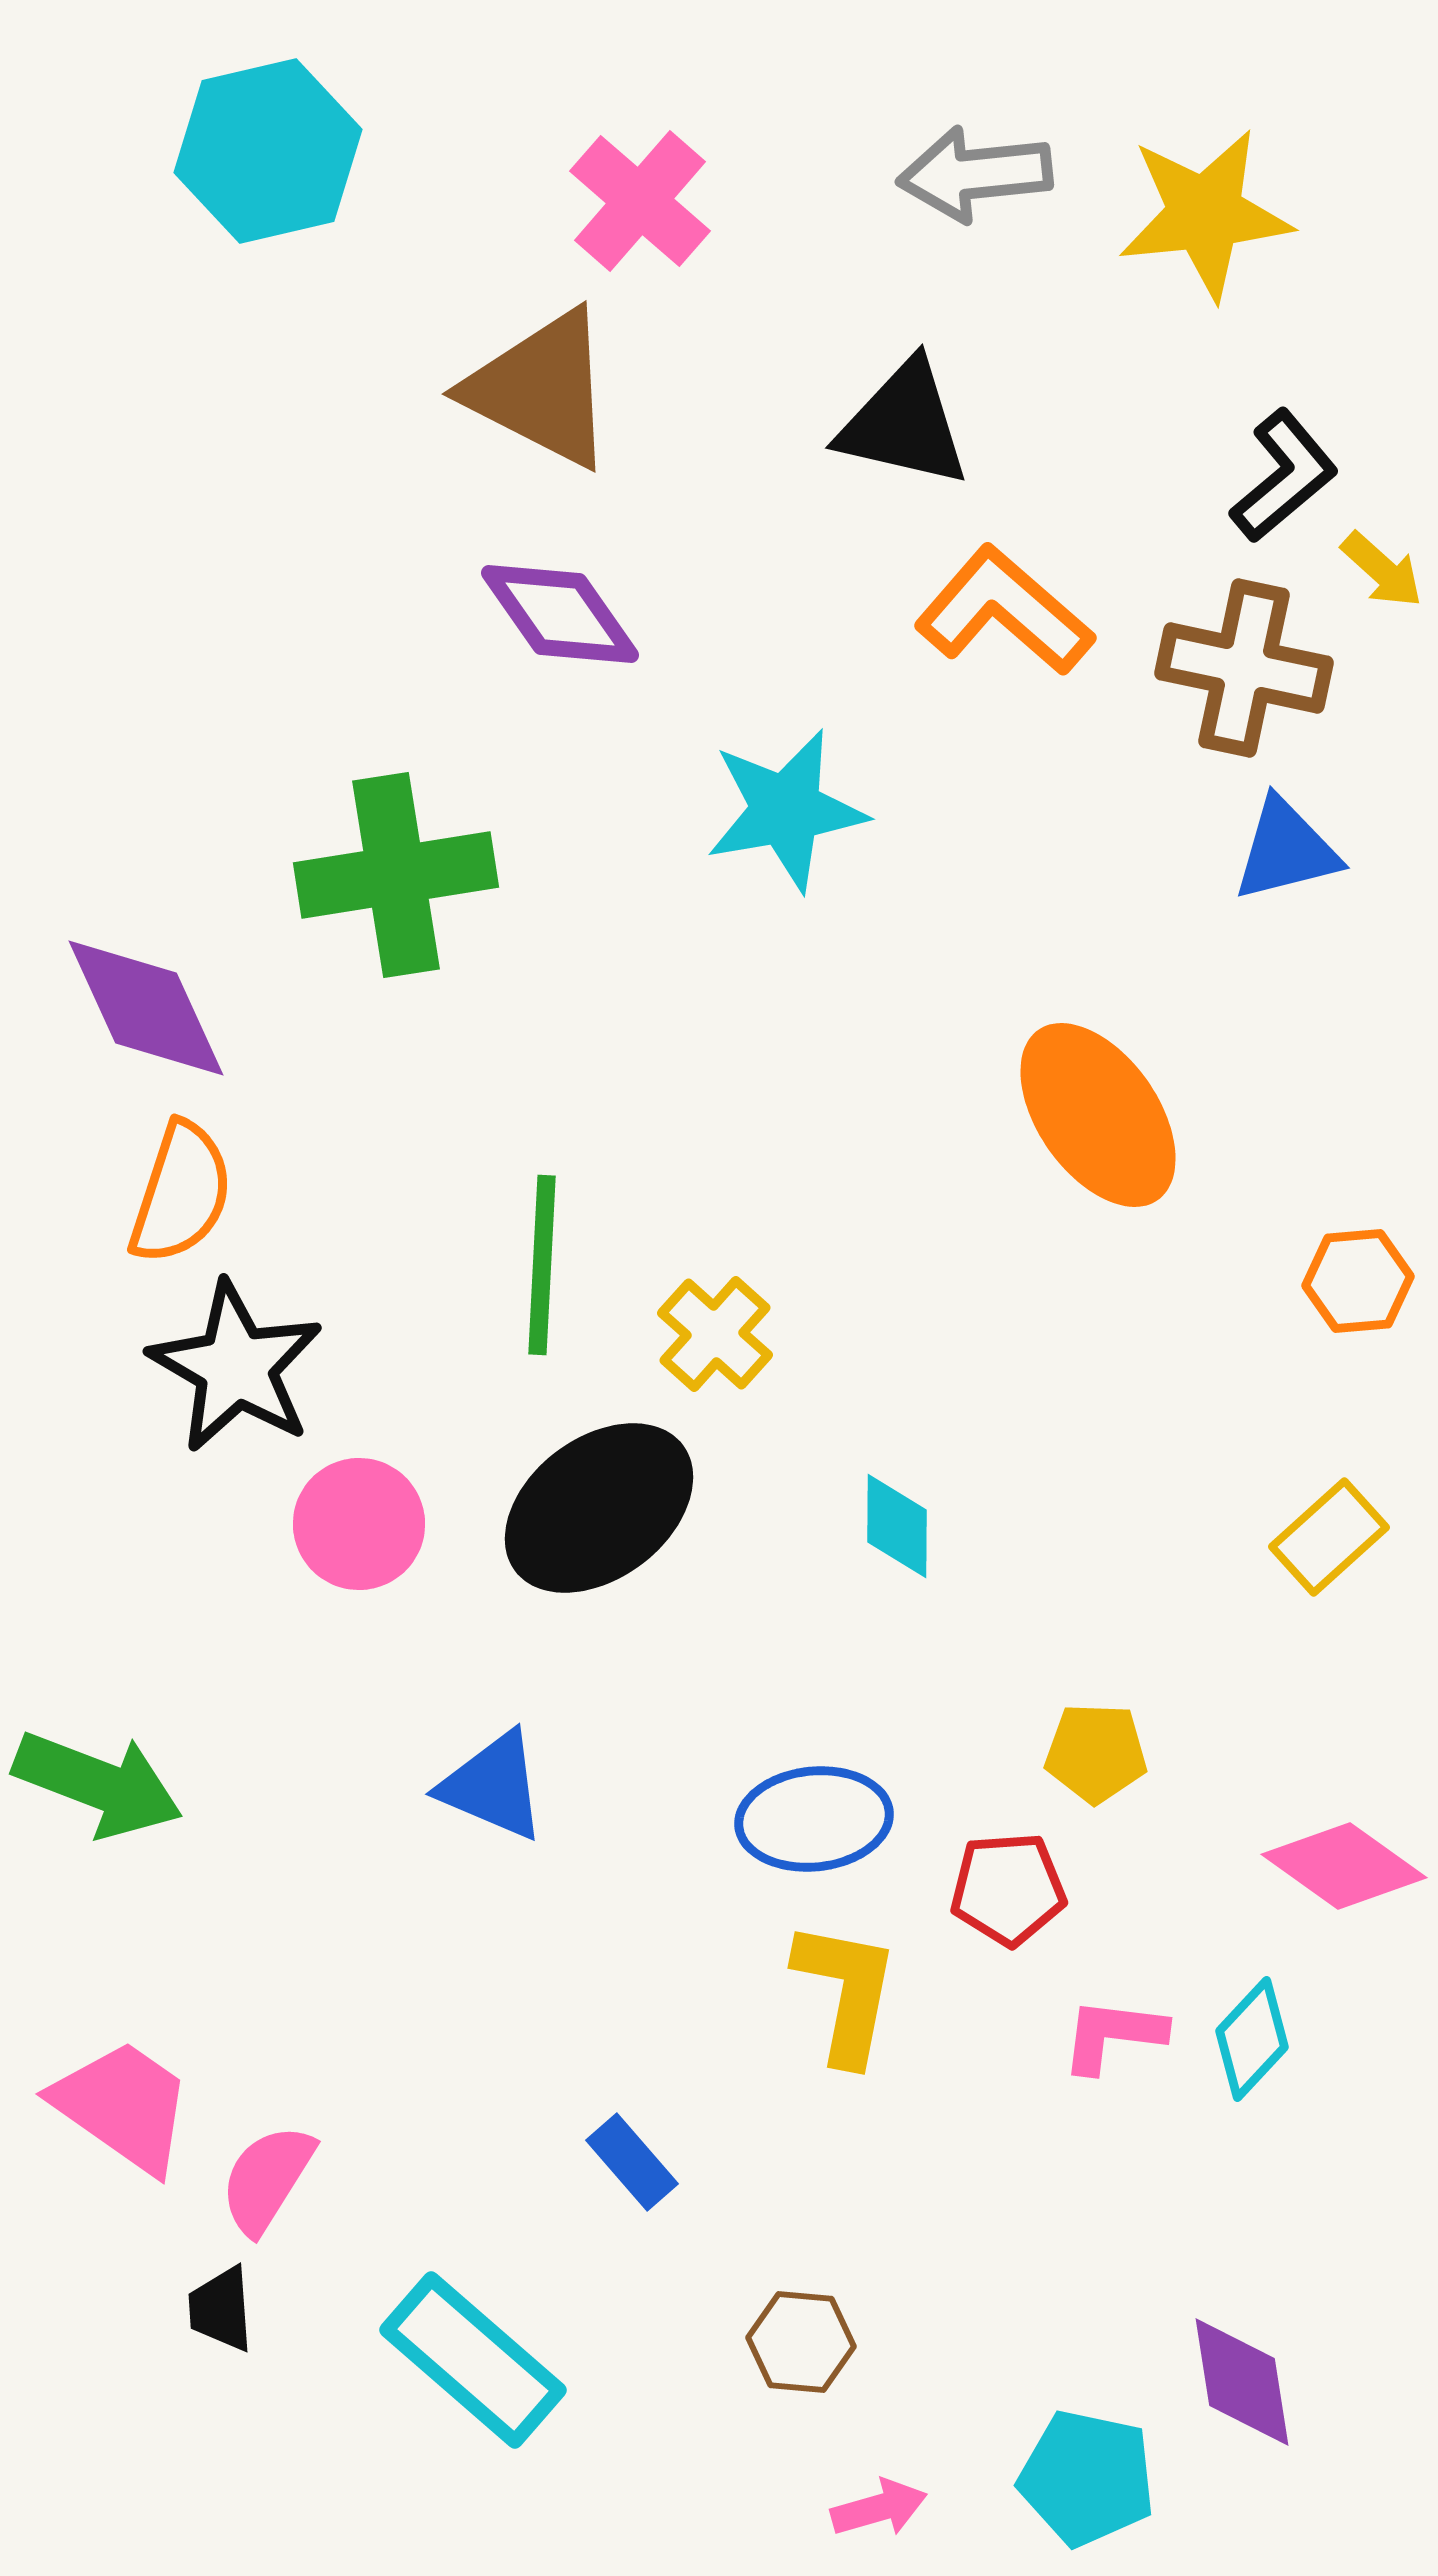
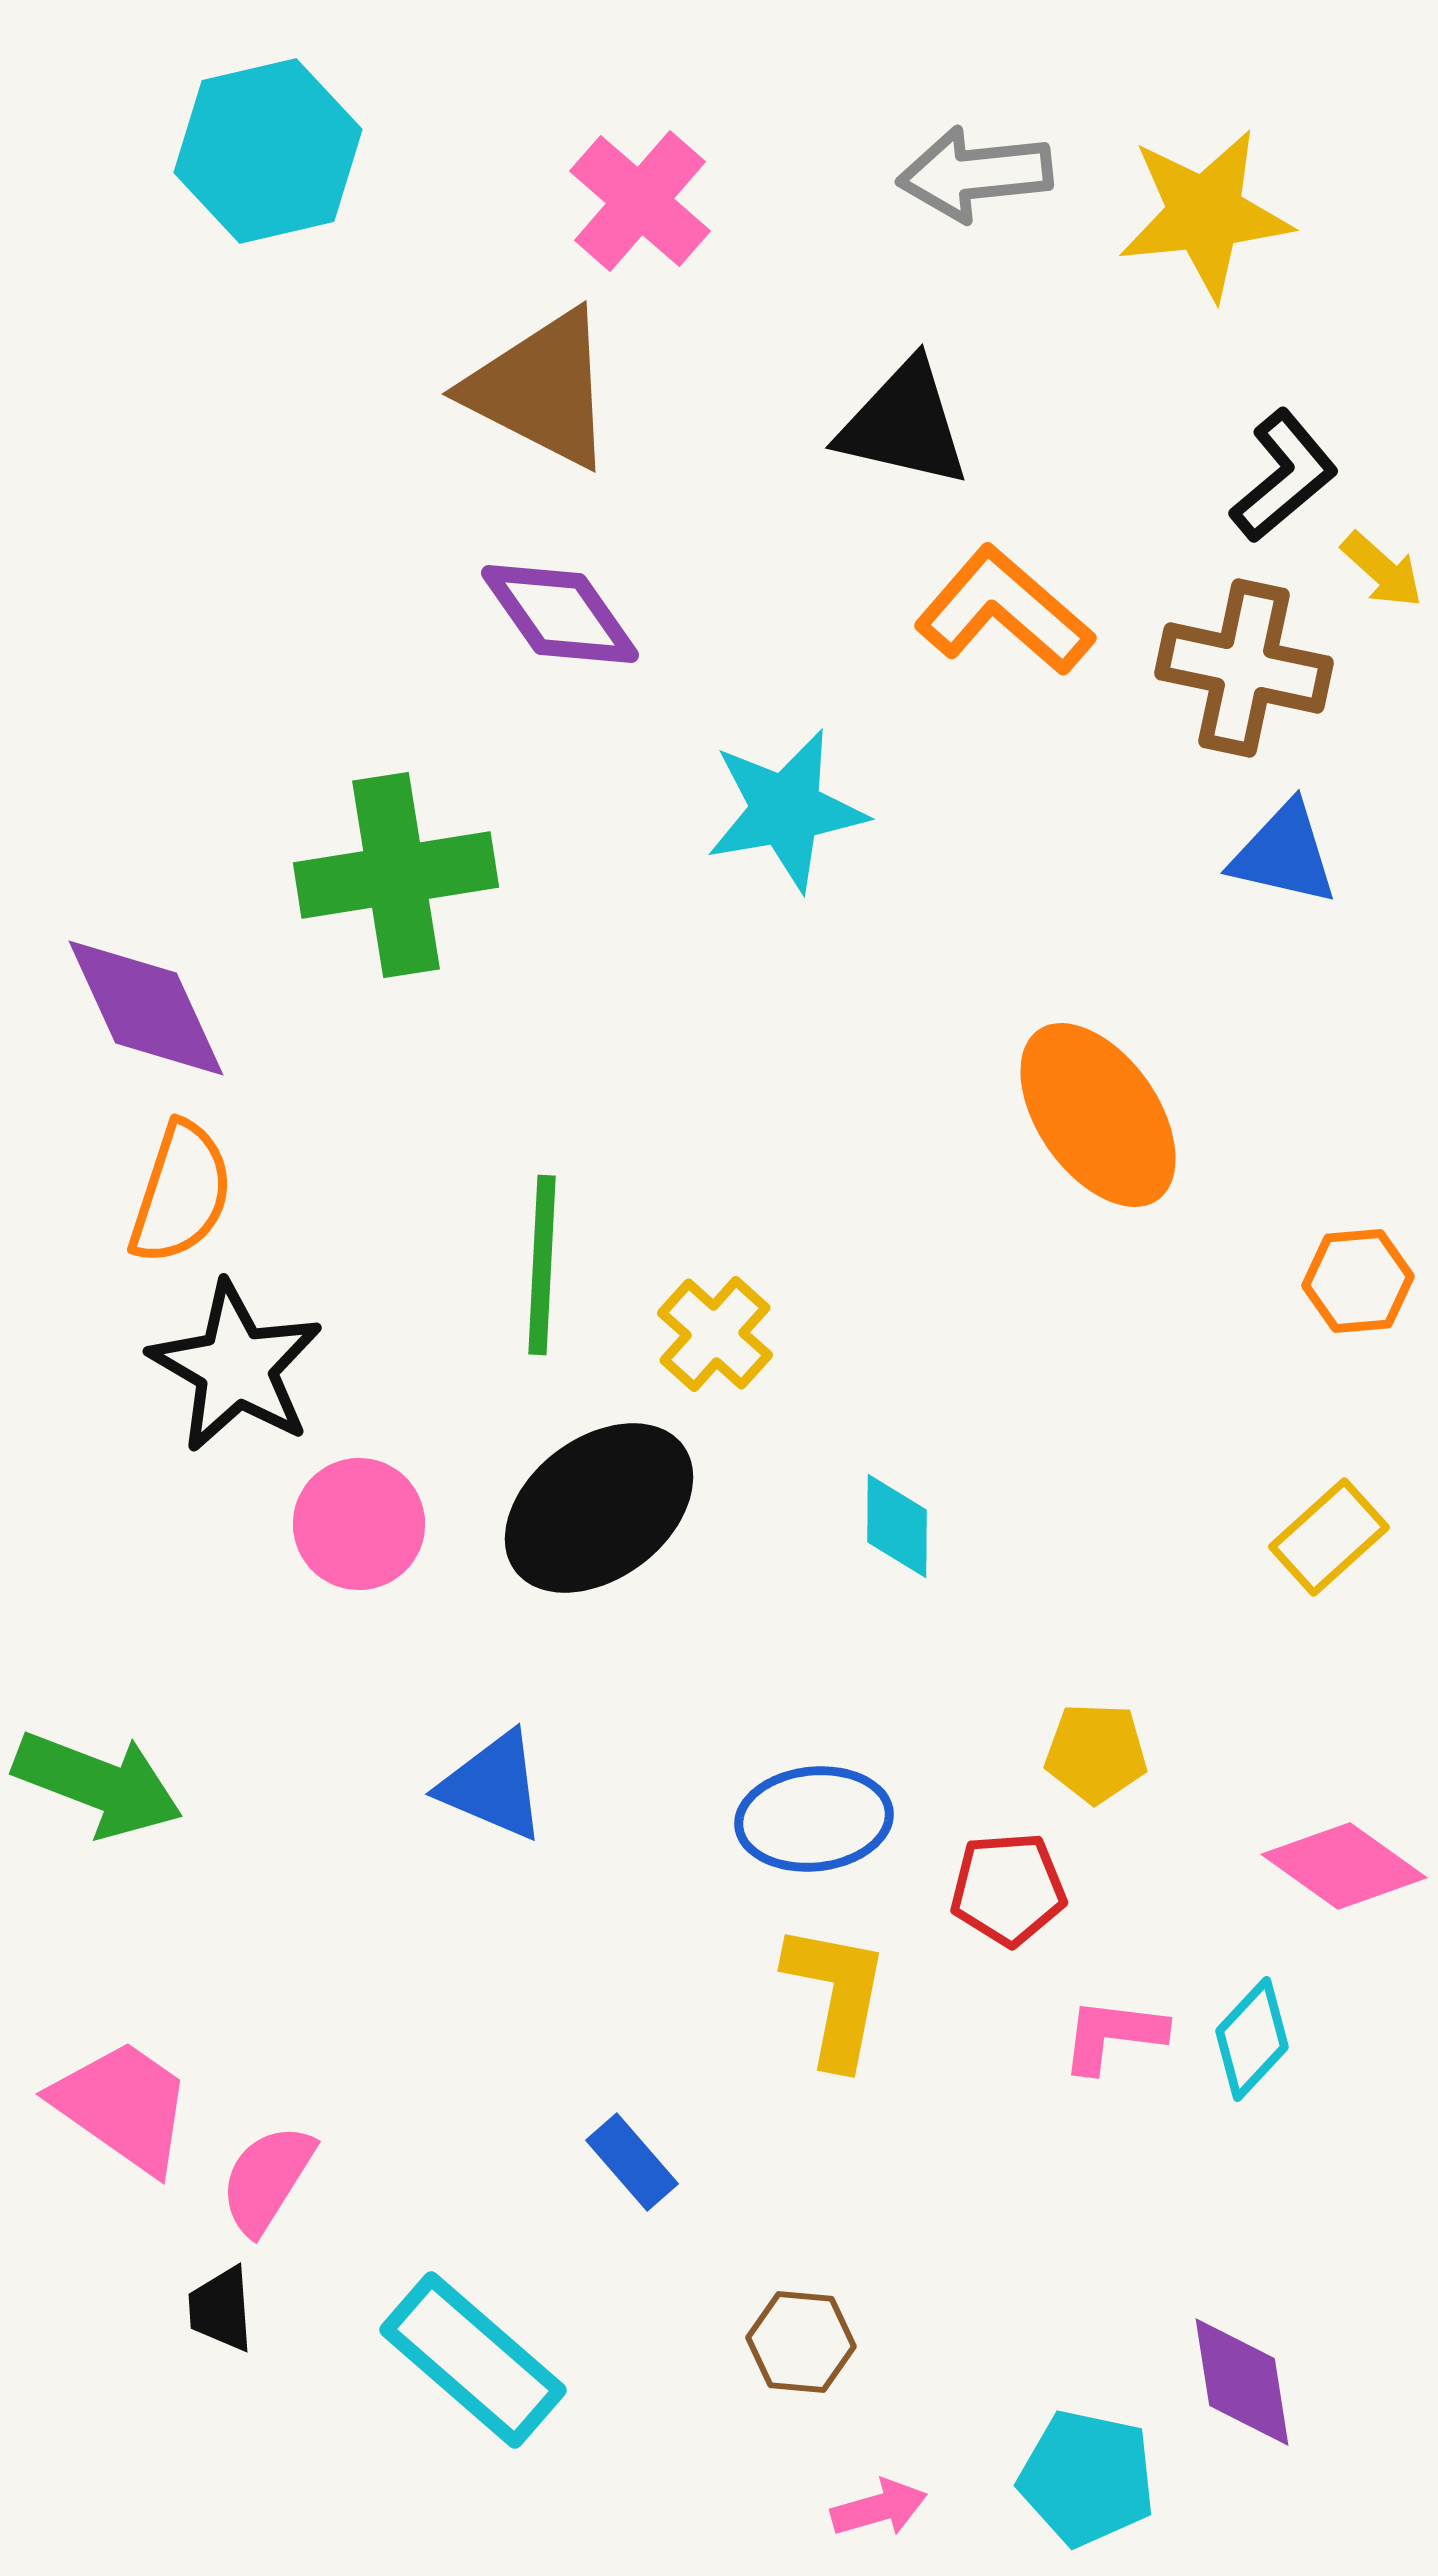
blue triangle at (1286, 850): moved 2 px left, 4 px down; rotated 27 degrees clockwise
yellow L-shape at (846, 1992): moved 10 px left, 3 px down
